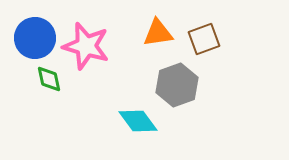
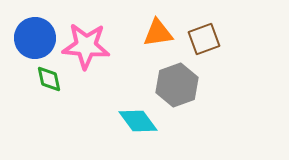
pink star: rotated 12 degrees counterclockwise
